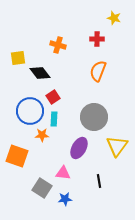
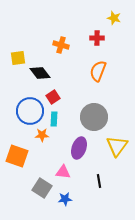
red cross: moved 1 px up
orange cross: moved 3 px right
purple ellipse: rotated 10 degrees counterclockwise
pink triangle: moved 1 px up
